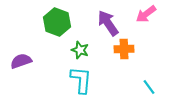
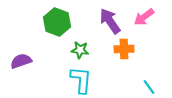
pink arrow: moved 2 px left, 3 px down
purple arrow: moved 2 px right, 2 px up
green star: rotated 12 degrees counterclockwise
